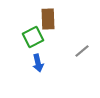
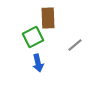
brown rectangle: moved 1 px up
gray line: moved 7 px left, 6 px up
